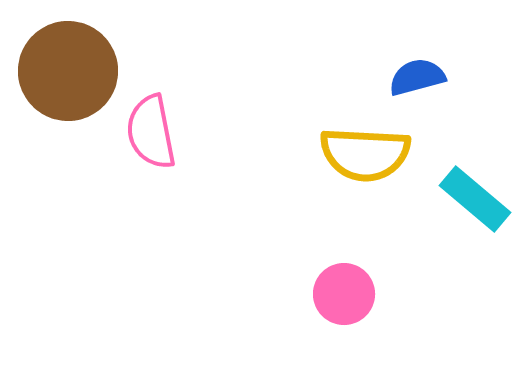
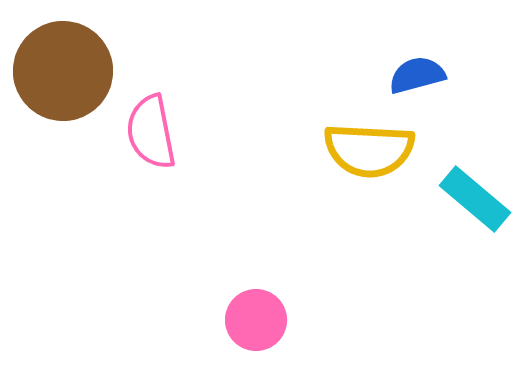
brown circle: moved 5 px left
blue semicircle: moved 2 px up
yellow semicircle: moved 4 px right, 4 px up
pink circle: moved 88 px left, 26 px down
